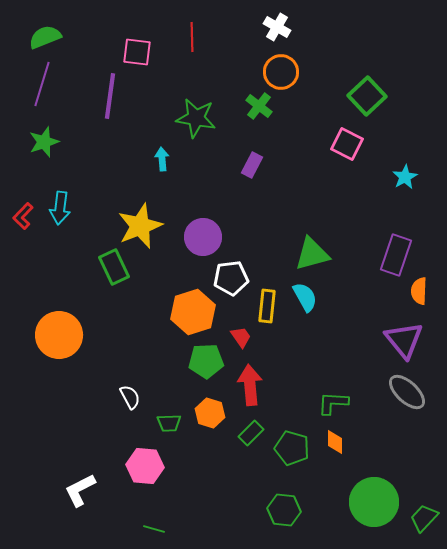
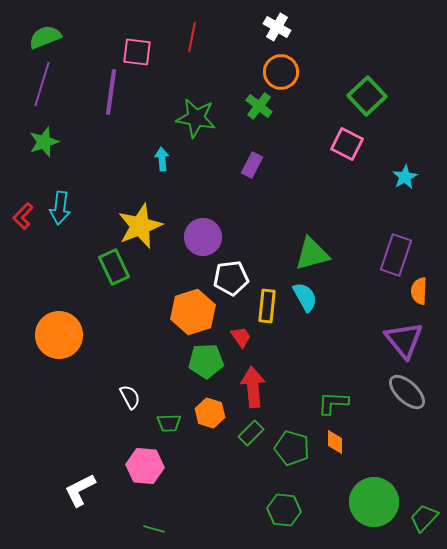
red line at (192, 37): rotated 12 degrees clockwise
purple line at (110, 96): moved 1 px right, 4 px up
red arrow at (250, 385): moved 3 px right, 2 px down
